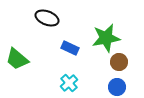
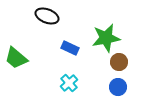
black ellipse: moved 2 px up
green trapezoid: moved 1 px left, 1 px up
blue circle: moved 1 px right
